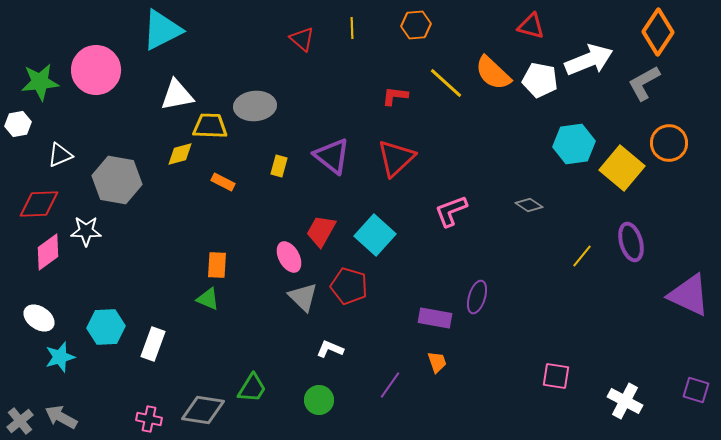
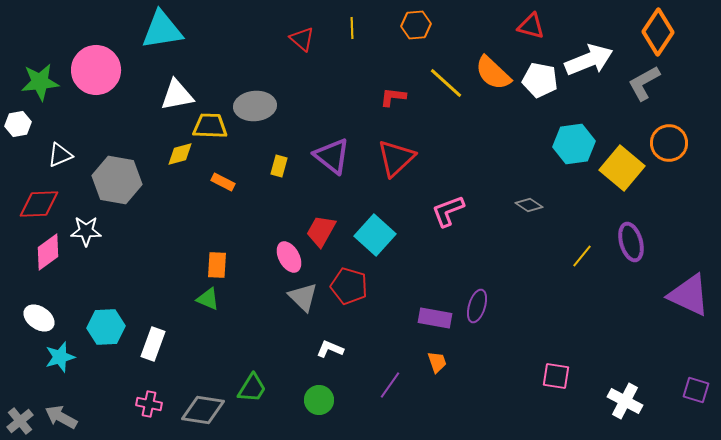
cyan triangle at (162, 30): rotated 18 degrees clockwise
red L-shape at (395, 96): moved 2 px left, 1 px down
pink L-shape at (451, 211): moved 3 px left
purple ellipse at (477, 297): moved 9 px down
pink cross at (149, 419): moved 15 px up
